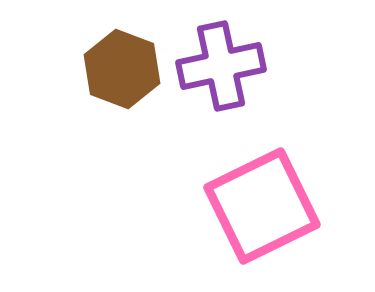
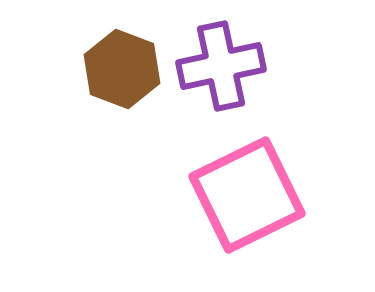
pink square: moved 15 px left, 11 px up
